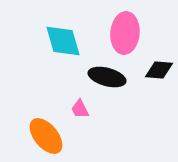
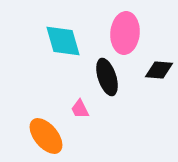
black ellipse: rotated 57 degrees clockwise
